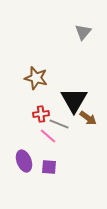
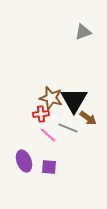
gray triangle: rotated 30 degrees clockwise
brown star: moved 15 px right, 20 px down
gray line: moved 9 px right, 4 px down
pink line: moved 1 px up
